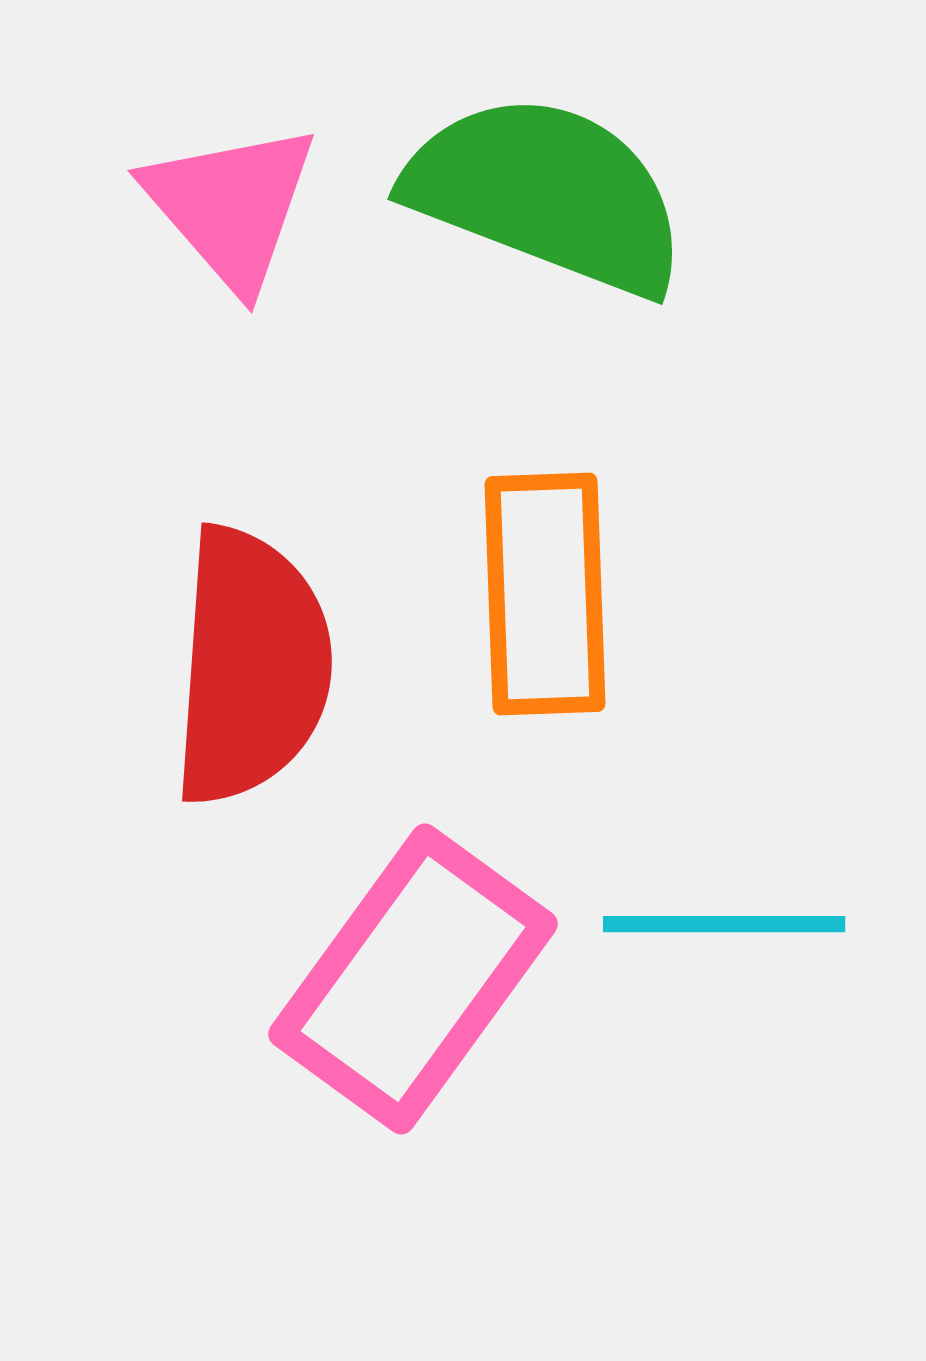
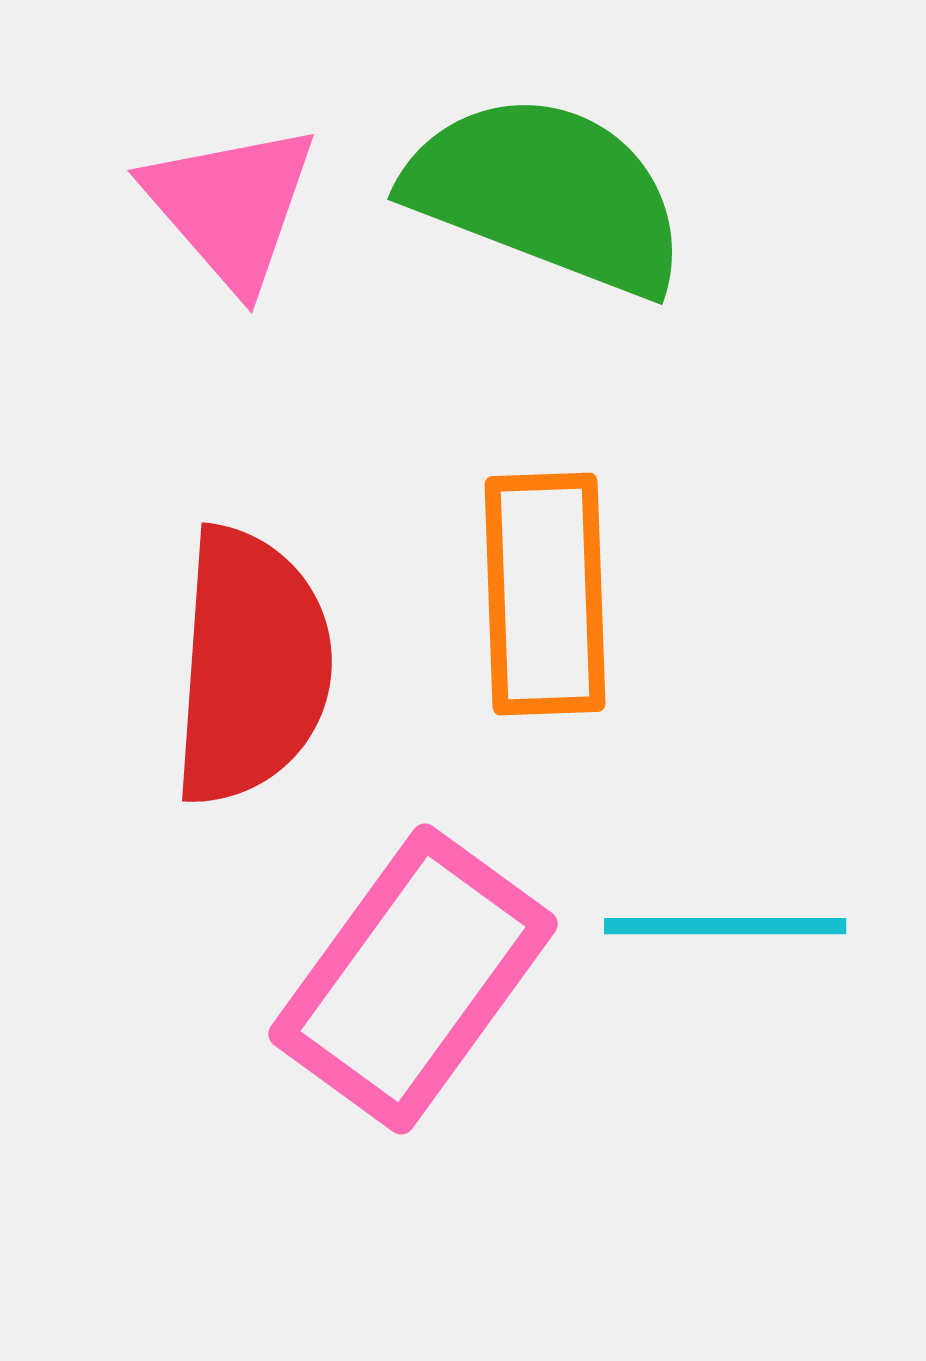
cyan line: moved 1 px right, 2 px down
